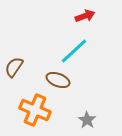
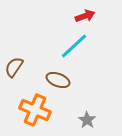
cyan line: moved 5 px up
